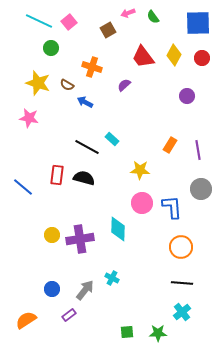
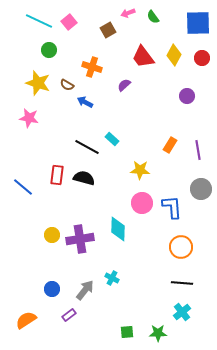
green circle at (51, 48): moved 2 px left, 2 px down
